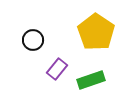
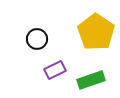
black circle: moved 4 px right, 1 px up
purple rectangle: moved 2 px left, 1 px down; rotated 25 degrees clockwise
